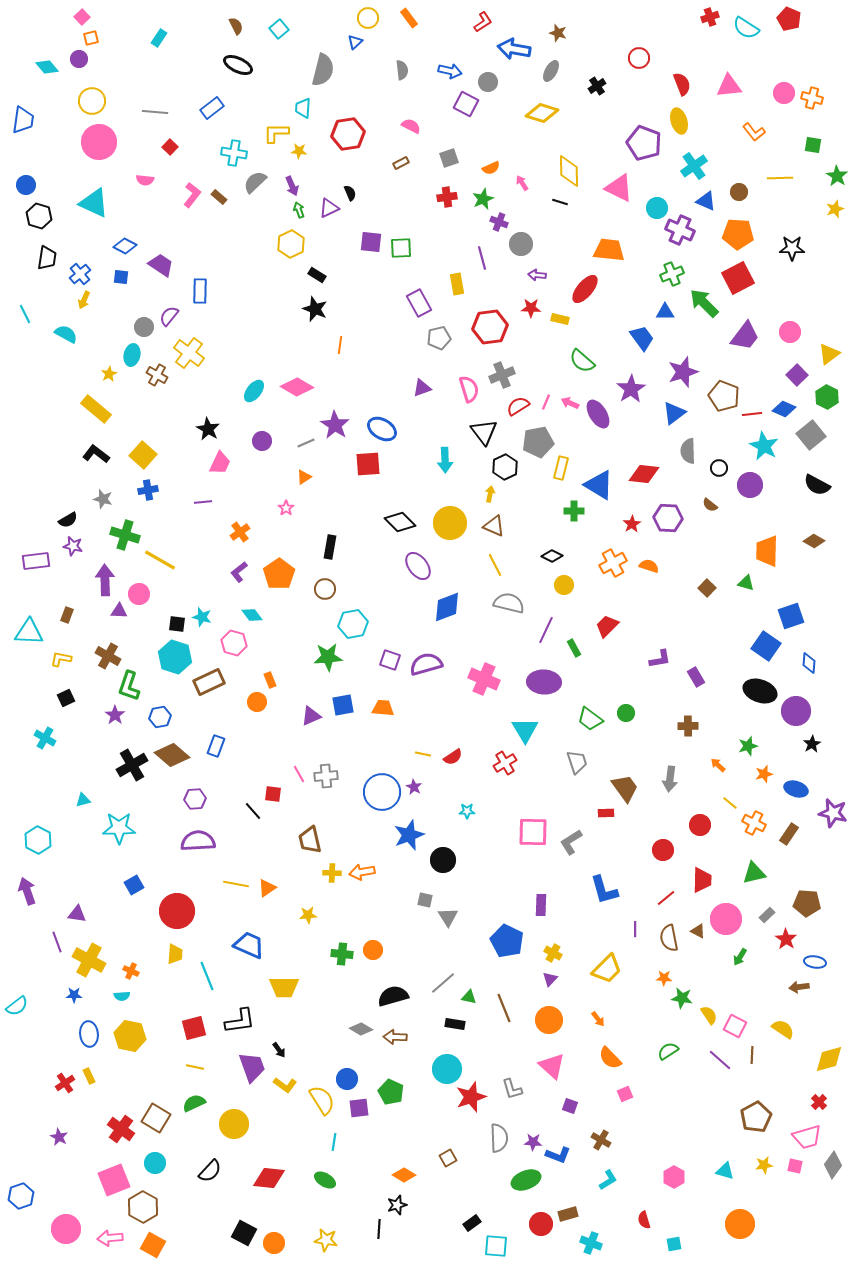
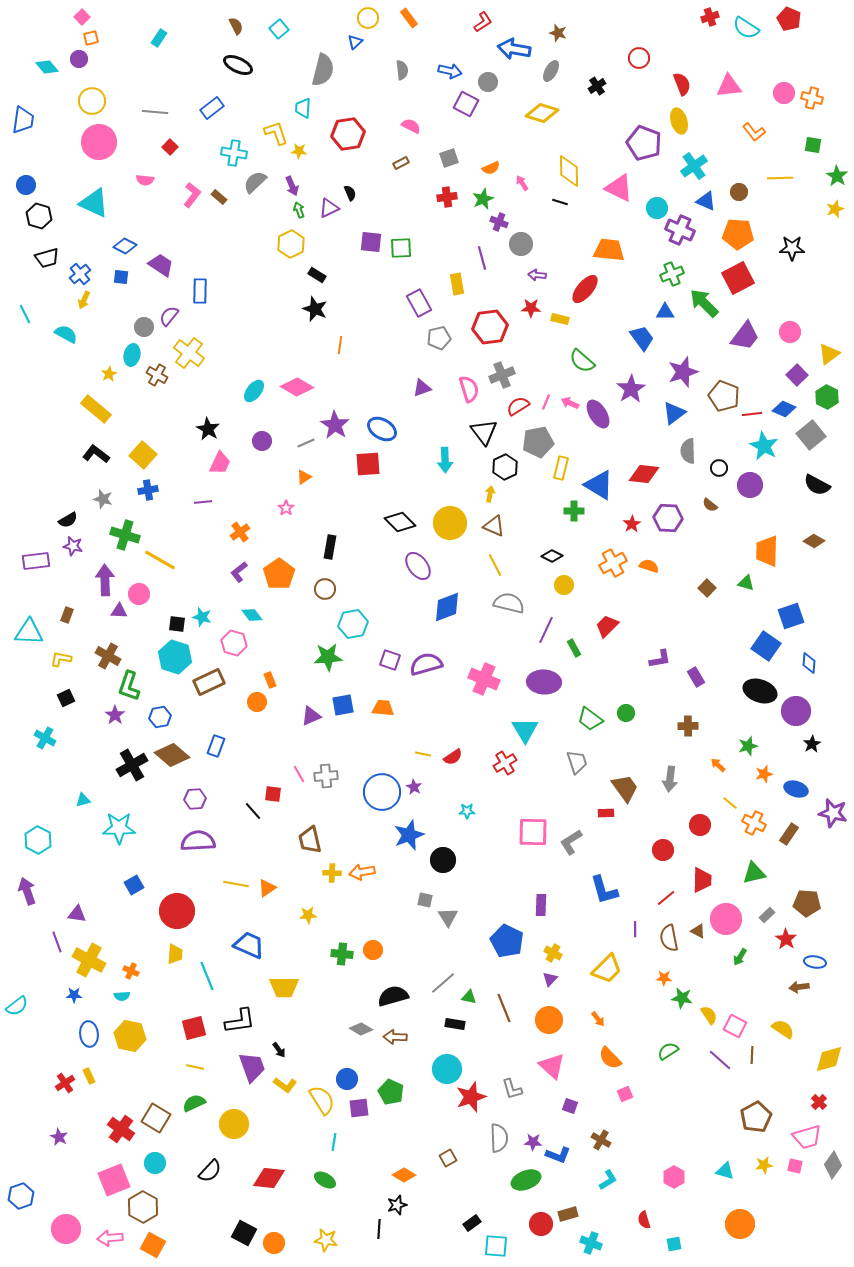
yellow L-shape at (276, 133): rotated 72 degrees clockwise
black trapezoid at (47, 258): rotated 65 degrees clockwise
